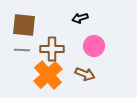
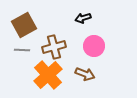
black arrow: moved 3 px right
brown square: rotated 35 degrees counterclockwise
brown cross: moved 2 px right, 2 px up; rotated 15 degrees counterclockwise
